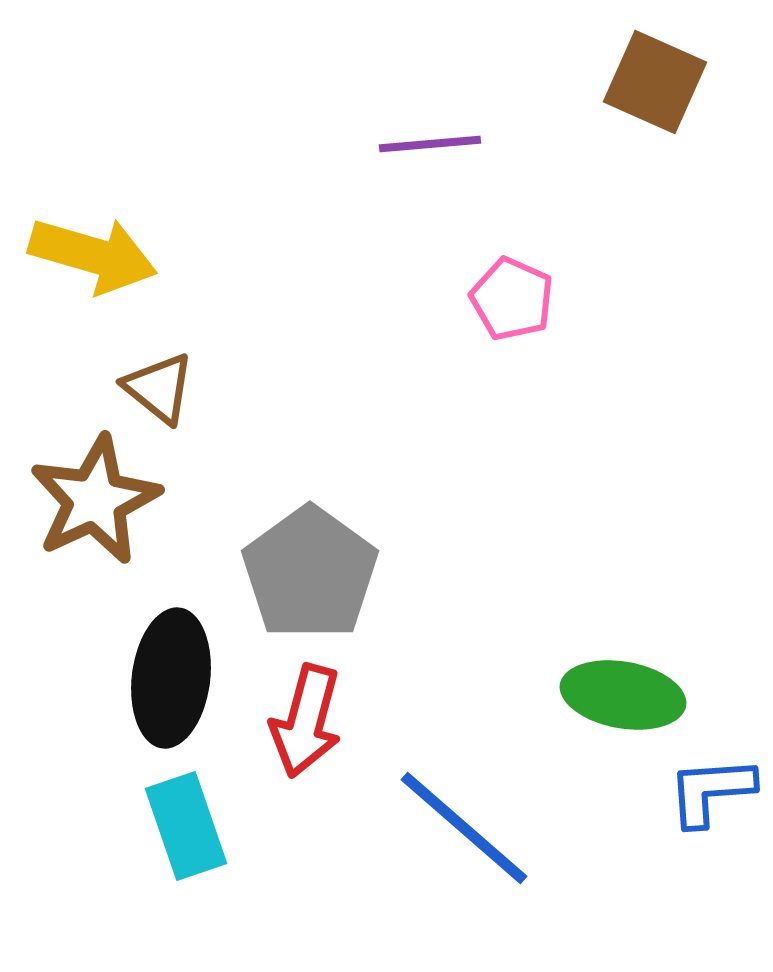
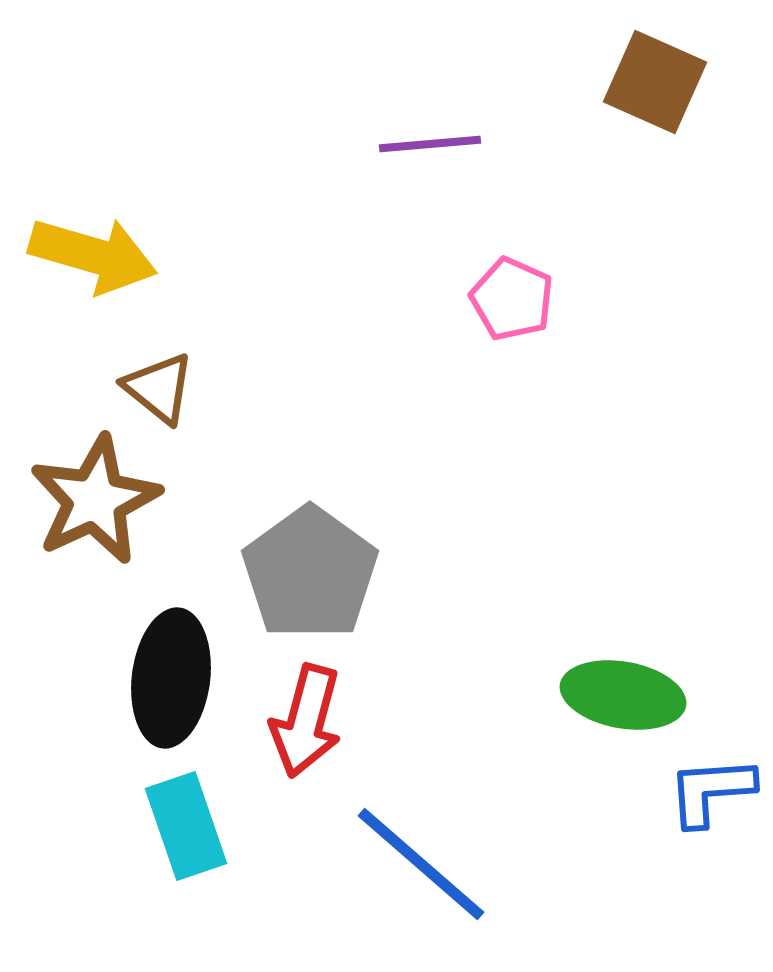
blue line: moved 43 px left, 36 px down
